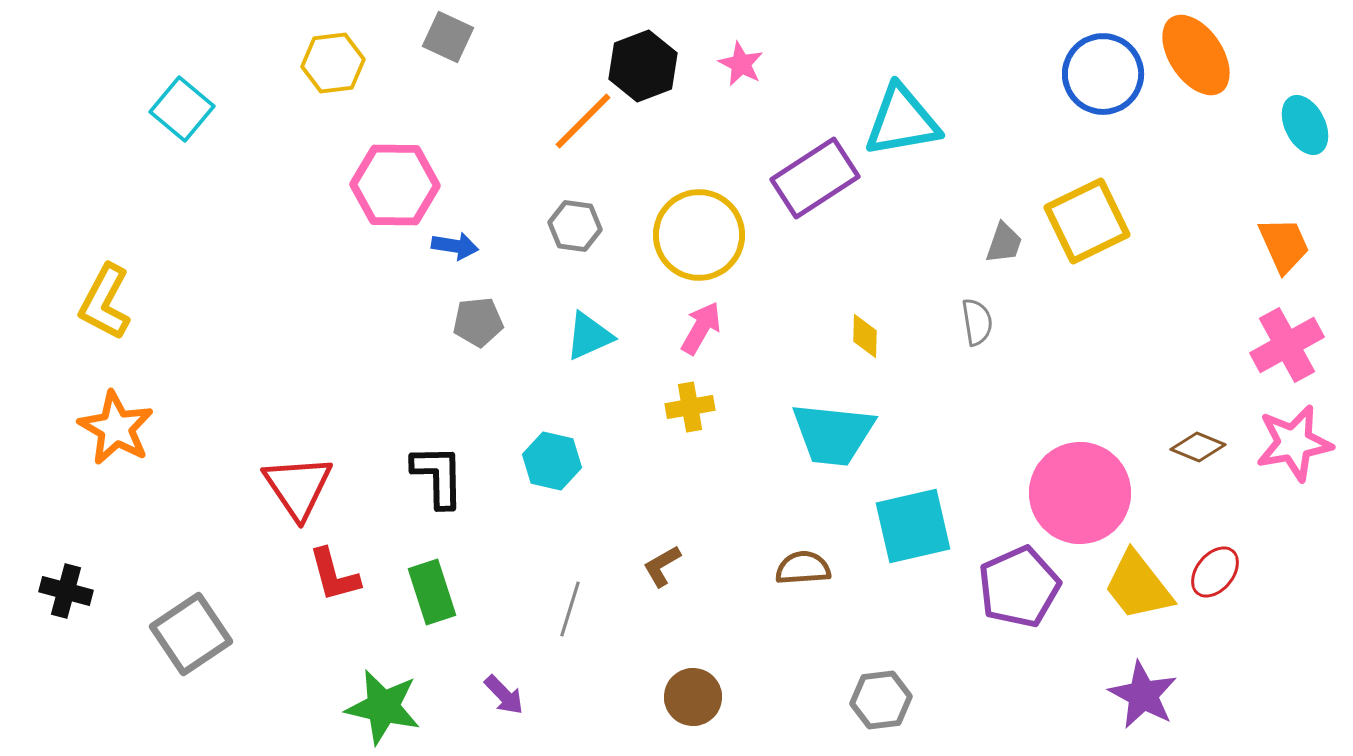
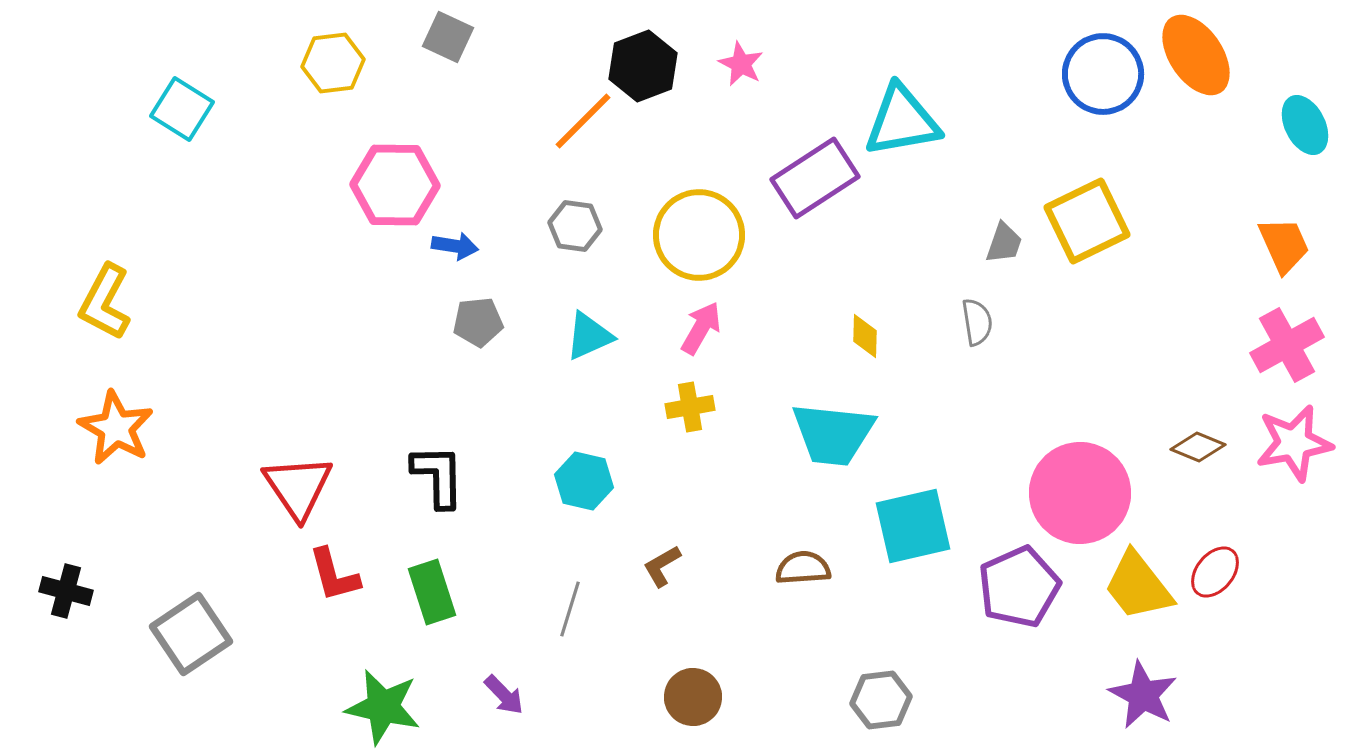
cyan square at (182, 109): rotated 8 degrees counterclockwise
cyan hexagon at (552, 461): moved 32 px right, 20 px down
